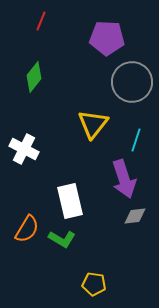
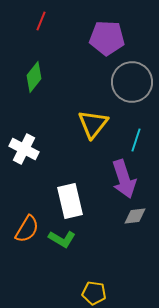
yellow pentagon: moved 9 px down
